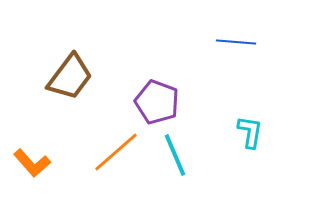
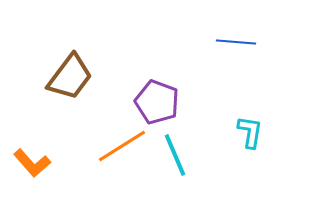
orange line: moved 6 px right, 6 px up; rotated 9 degrees clockwise
